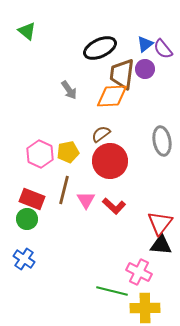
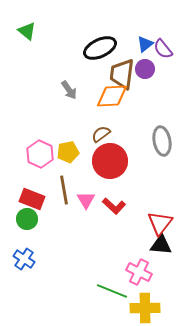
brown line: rotated 24 degrees counterclockwise
green line: rotated 8 degrees clockwise
